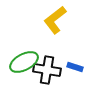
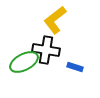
black cross: moved 1 px left, 20 px up
